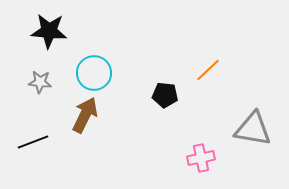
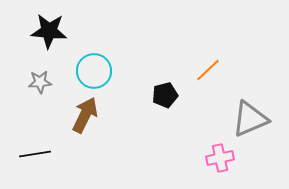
cyan circle: moved 2 px up
gray star: rotated 10 degrees counterclockwise
black pentagon: rotated 20 degrees counterclockwise
gray triangle: moved 3 px left, 10 px up; rotated 33 degrees counterclockwise
black line: moved 2 px right, 12 px down; rotated 12 degrees clockwise
pink cross: moved 19 px right
